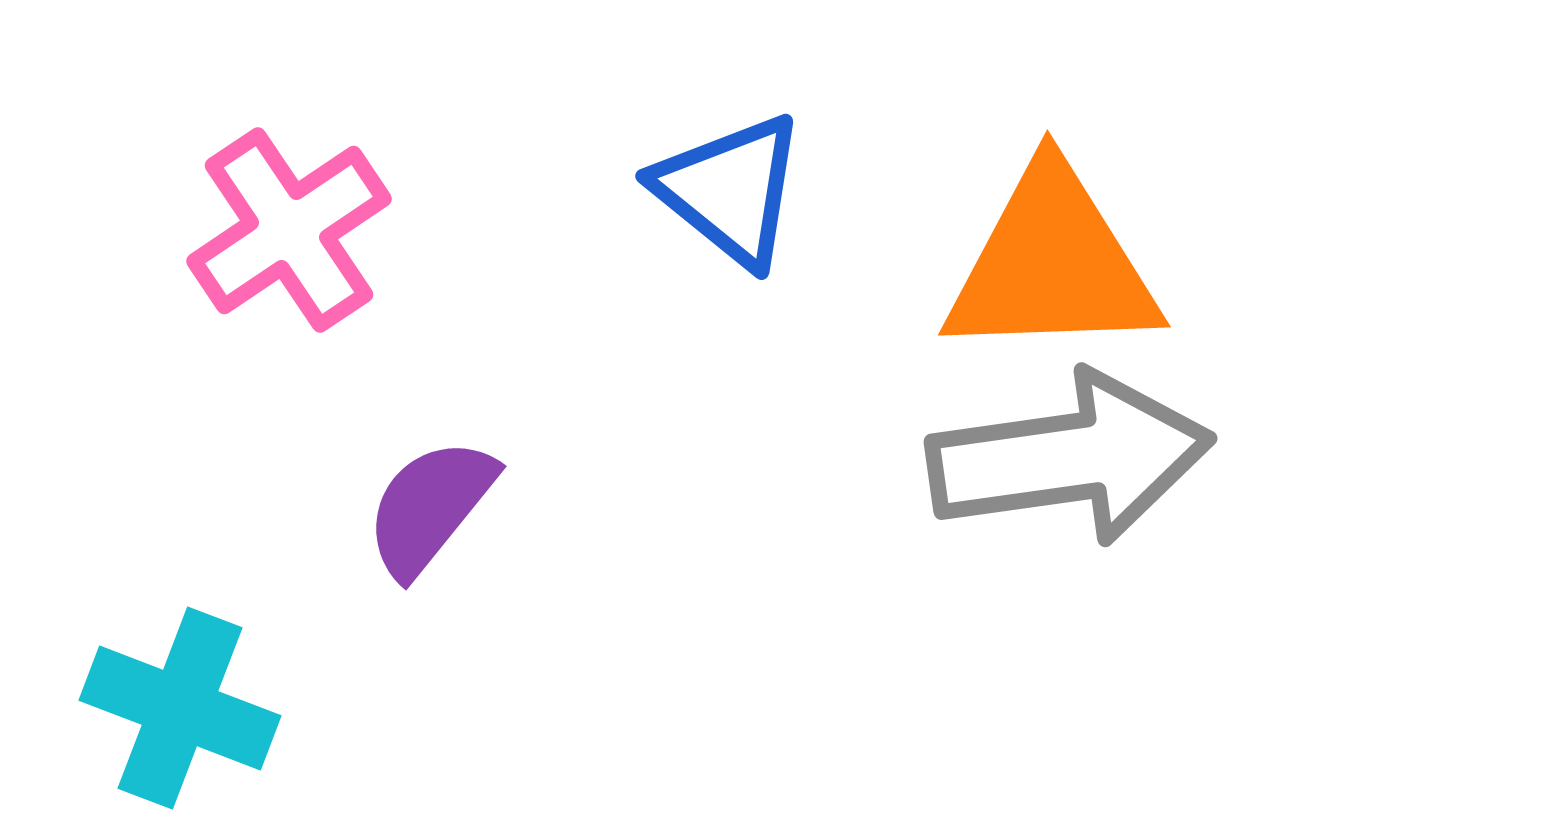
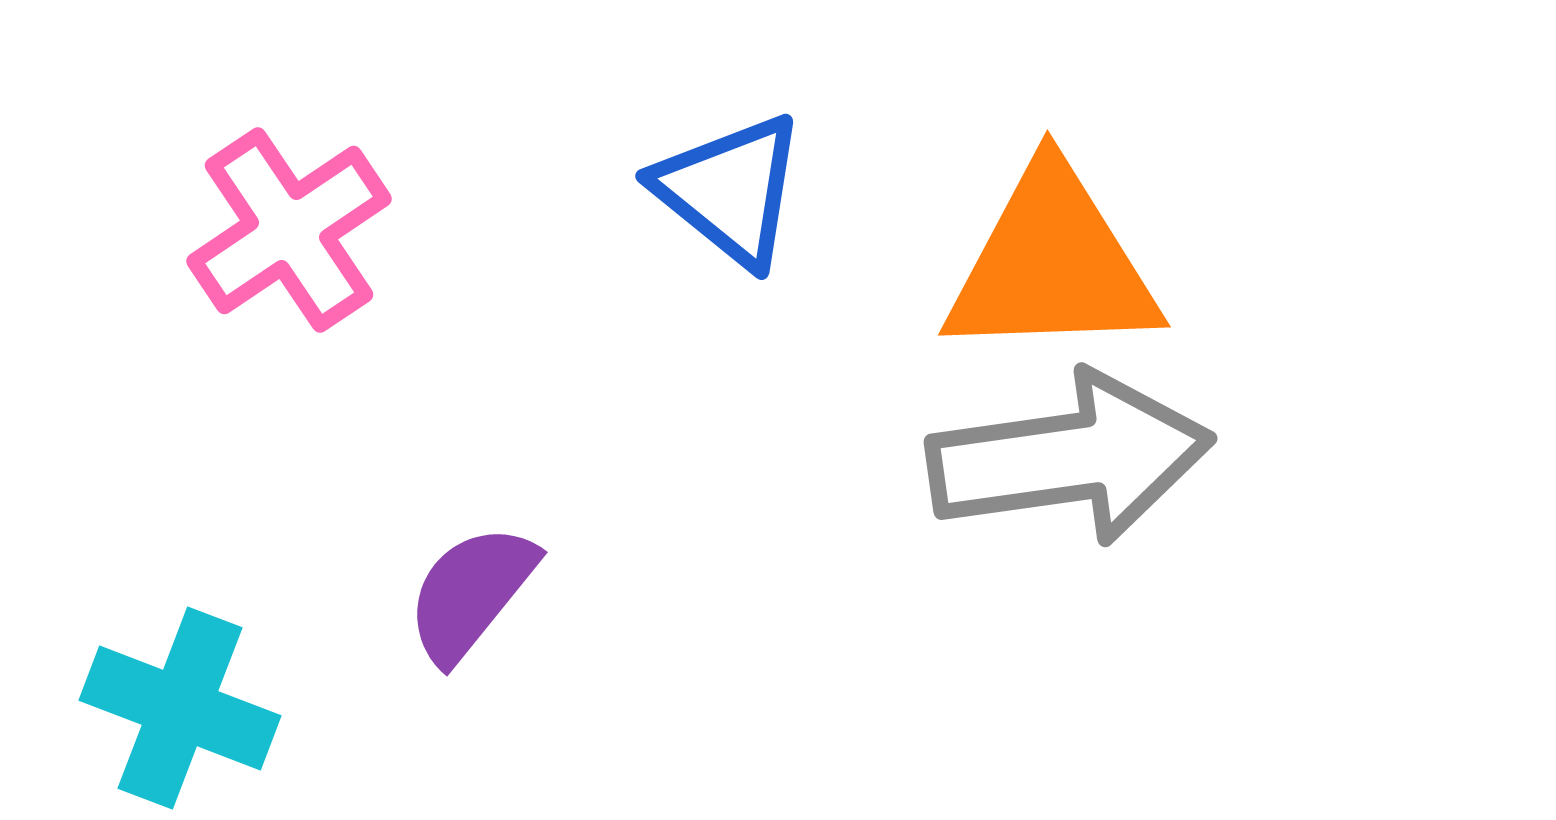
purple semicircle: moved 41 px right, 86 px down
